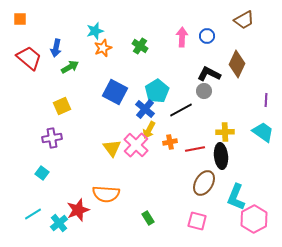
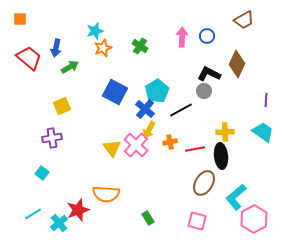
cyan L-shape: rotated 28 degrees clockwise
